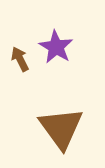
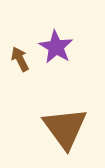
brown triangle: moved 4 px right
